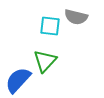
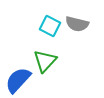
gray semicircle: moved 1 px right, 7 px down
cyan square: rotated 20 degrees clockwise
